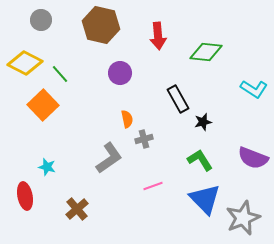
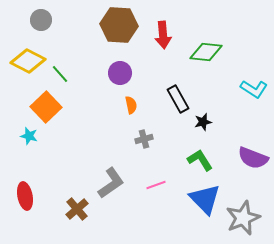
brown hexagon: moved 18 px right; rotated 9 degrees counterclockwise
red arrow: moved 5 px right, 1 px up
yellow diamond: moved 3 px right, 2 px up
orange square: moved 3 px right, 2 px down
orange semicircle: moved 4 px right, 14 px up
gray L-shape: moved 2 px right, 25 px down
cyan star: moved 18 px left, 31 px up
pink line: moved 3 px right, 1 px up
